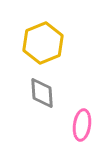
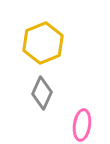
gray diamond: rotated 28 degrees clockwise
